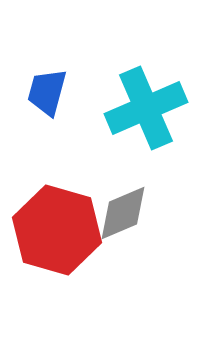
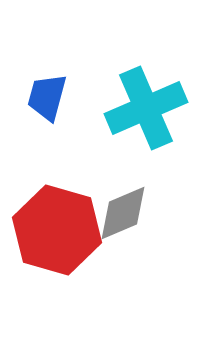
blue trapezoid: moved 5 px down
